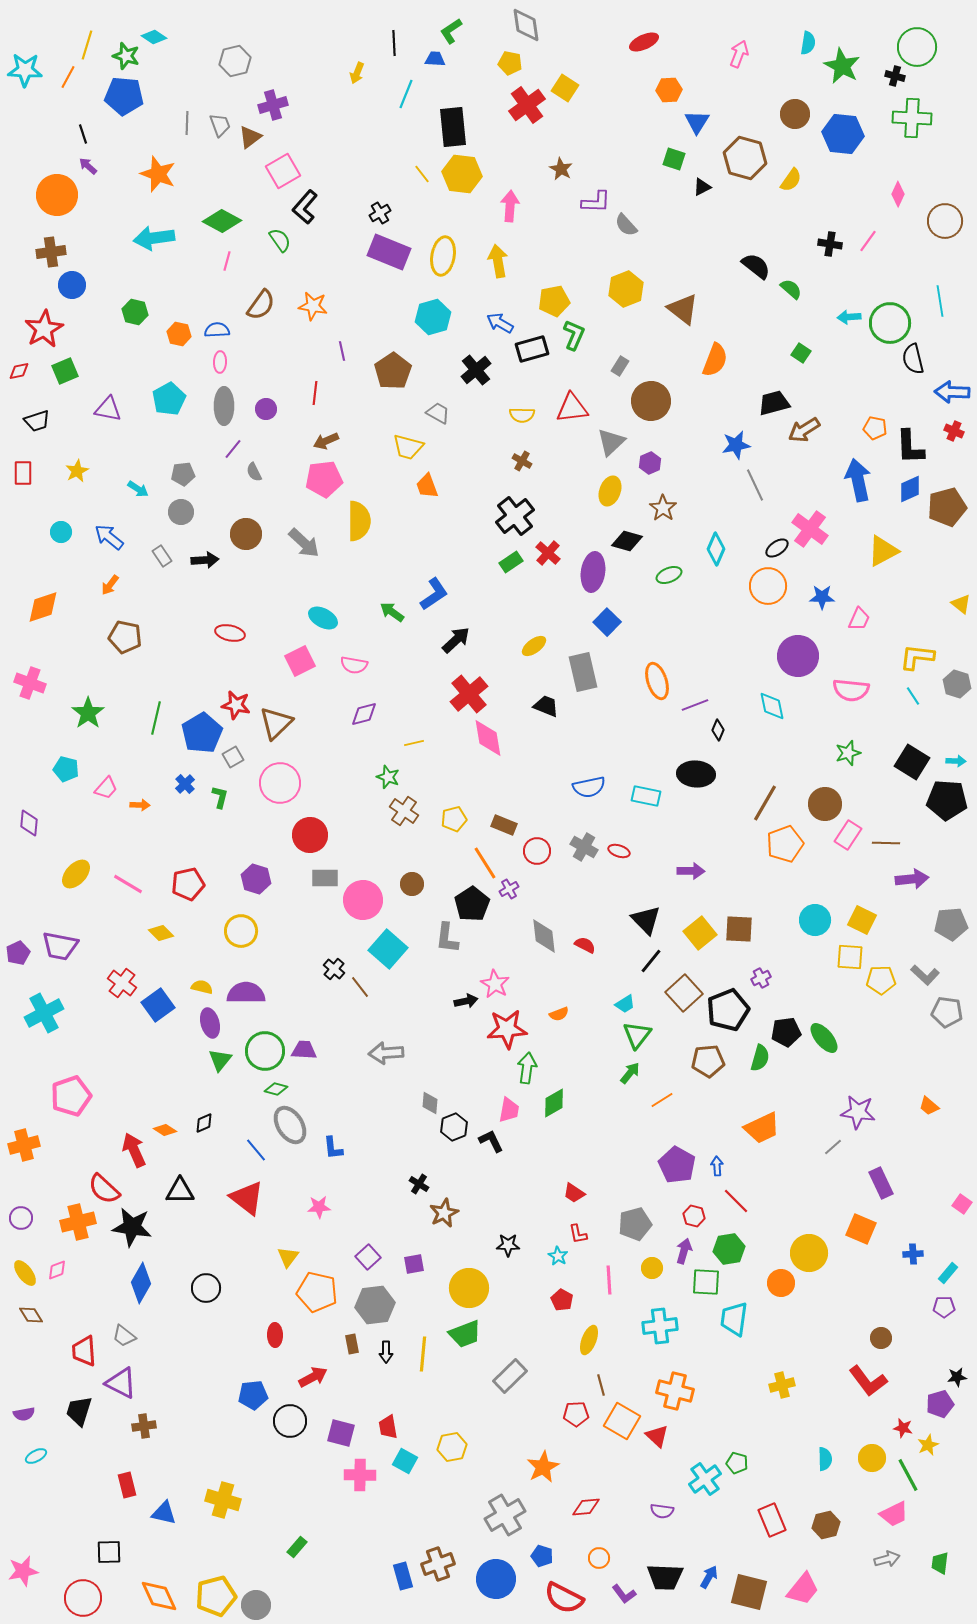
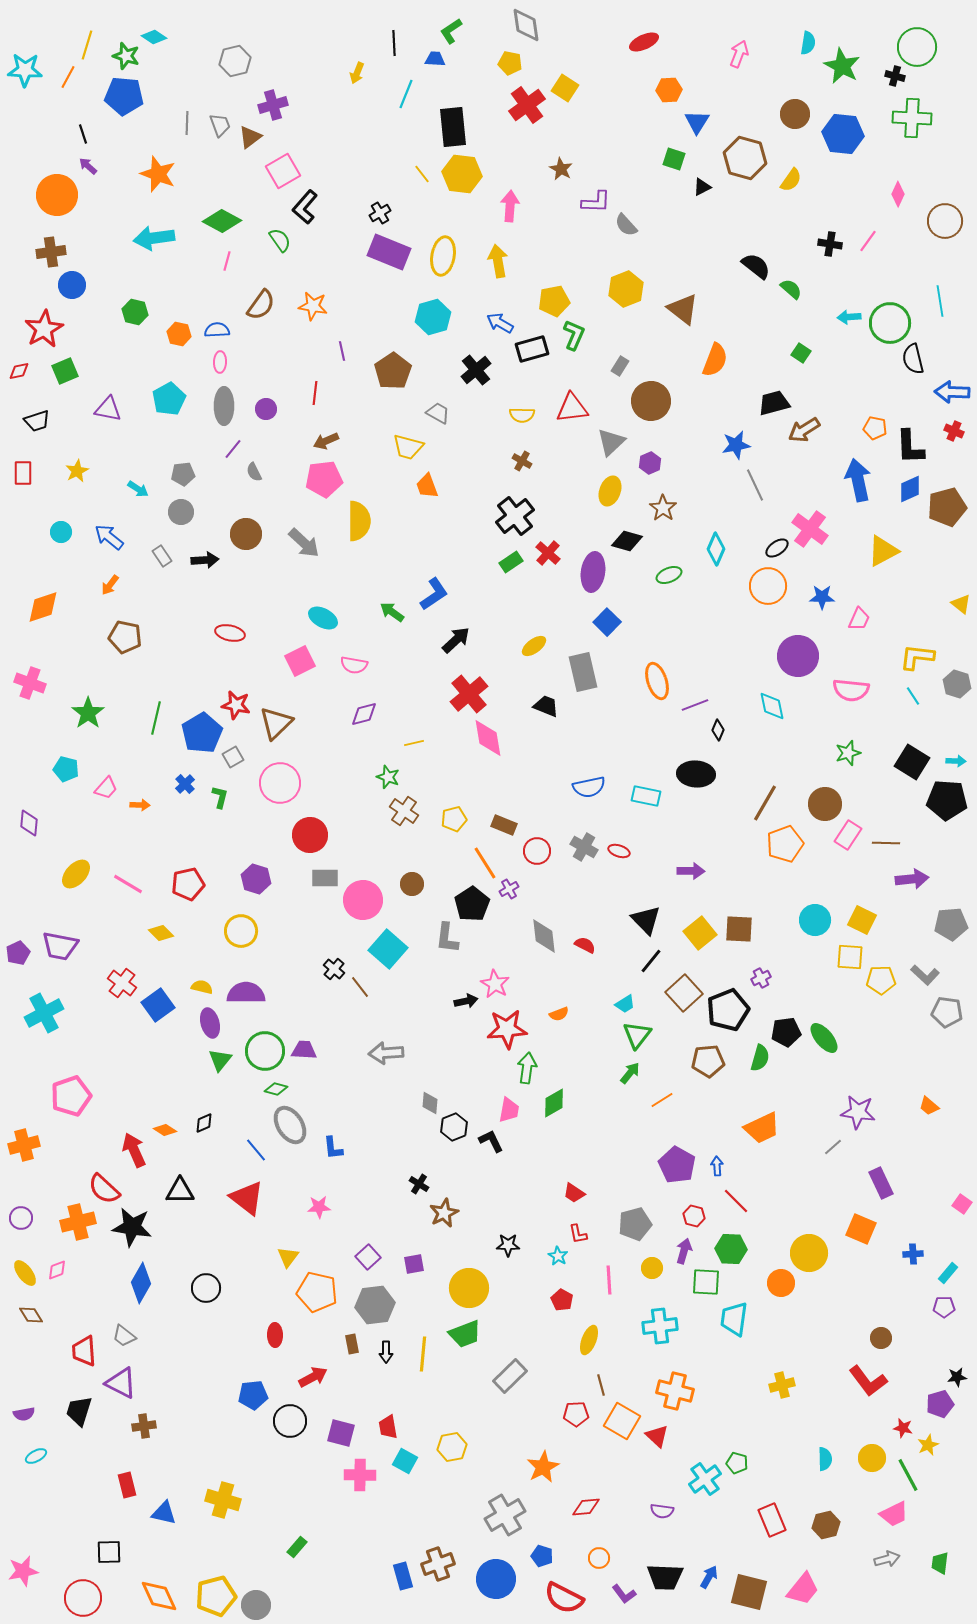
green hexagon at (729, 1249): moved 2 px right; rotated 12 degrees clockwise
